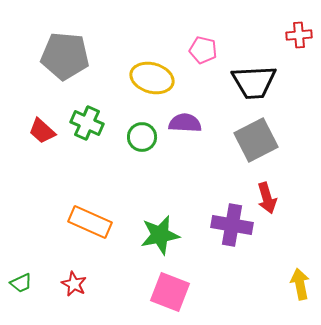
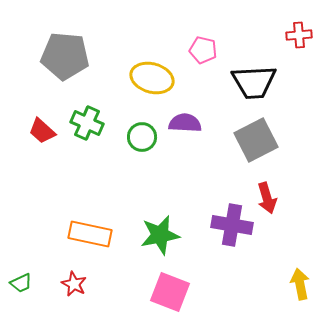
orange rectangle: moved 12 px down; rotated 12 degrees counterclockwise
